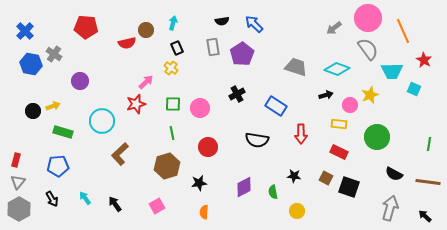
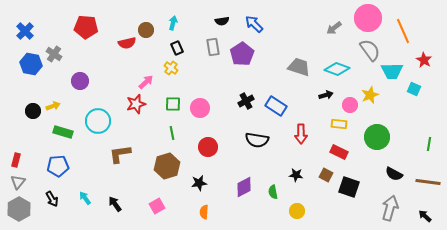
gray semicircle at (368, 49): moved 2 px right, 1 px down
gray trapezoid at (296, 67): moved 3 px right
black cross at (237, 94): moved 9 px right, 7 px down
cyan circle at (102, 121): moved 4 px left
brown L-shape at (120, 154): rotated 35 degrees clockwise
black star at (294, 176): moved 2 px right, 1 px up
brown square at (326, 178): moved 3 px up
